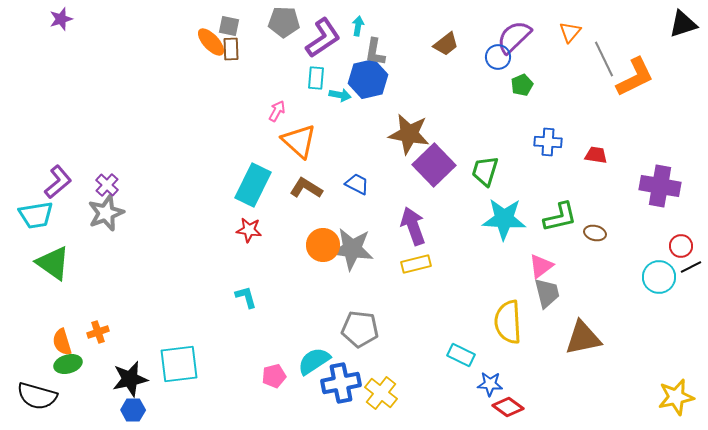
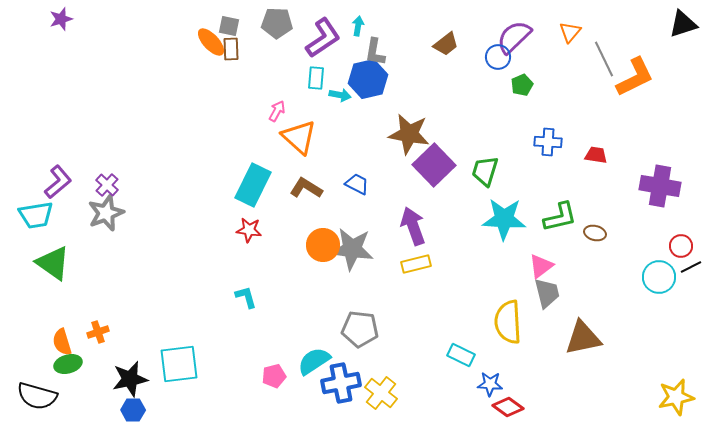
gray pentagon at (284, 22): moved 7 px left, 1 px down
orange triangle at (299, 141): moved 4 px up
